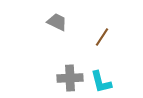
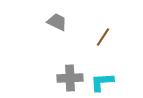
brown line: moved 1 px right
cyan L-shape: moved 1 px right; rotated 100 degrees clockwise
